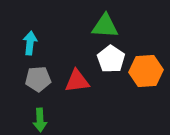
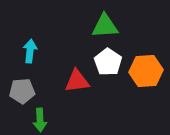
green triangle: rotated 8 degrees counterclockwise
cyan arrow: moved 8 px down
white pentagon: moved 3 px left, 3 px down
gray pentagon: moved 16 px left, 12 px down
